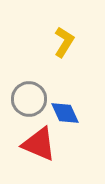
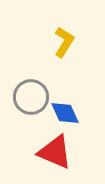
gray circle: moved 2 px right, 2 px up
red triangle: moved 16 px right, 8 px down
